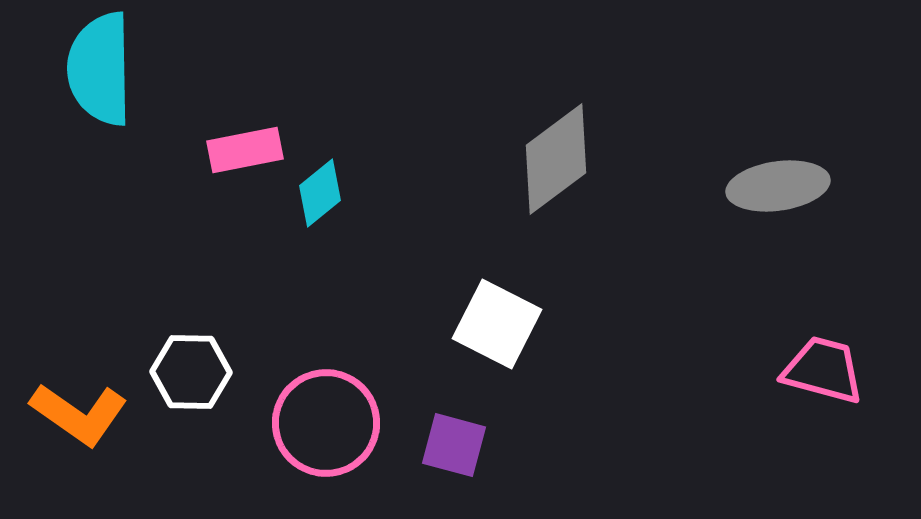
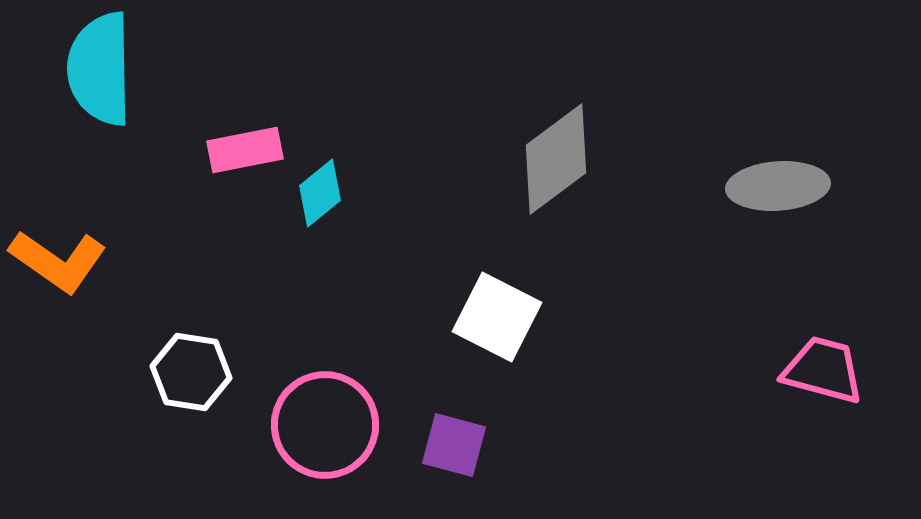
gray ellipse: rotated 4 degrees clockwise
white square: moved 7 px up
white hexagon: rotated 8 degrees clockwise
orange L-shape: moved 21 px left, 153 px up
pink circle: moved 1 px left, 2 px down
